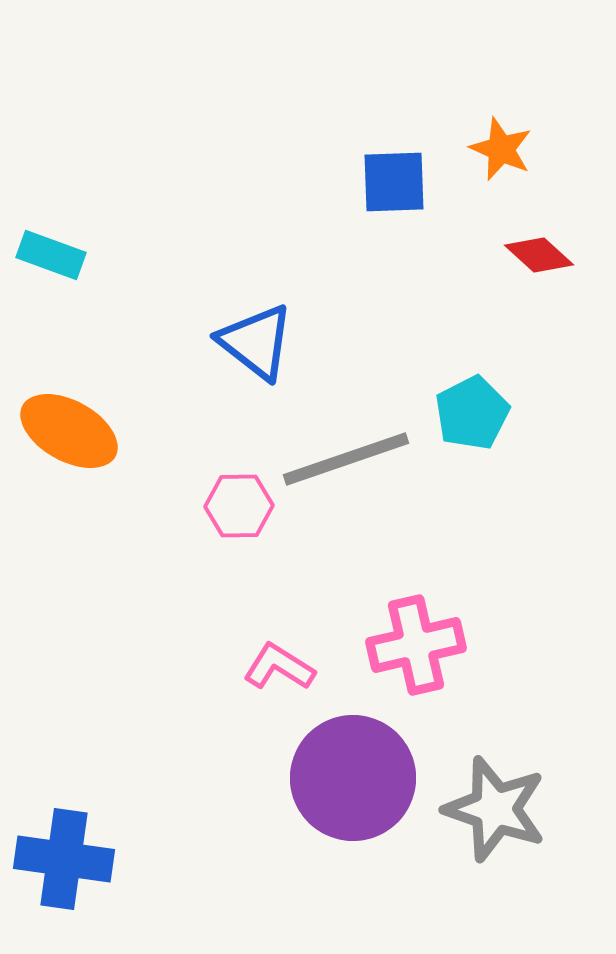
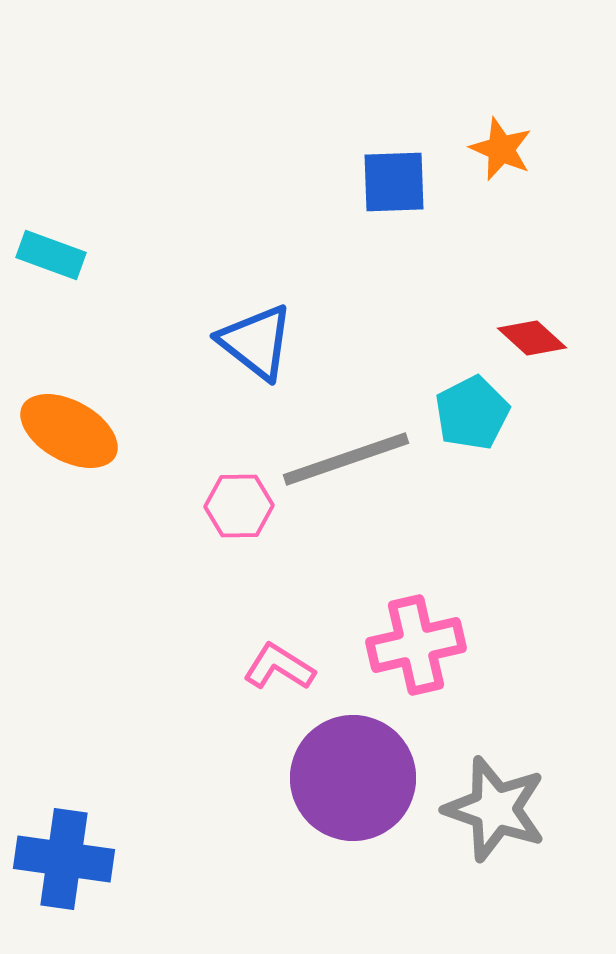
red diamond: moved 7 px left, 83 px down
